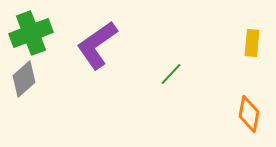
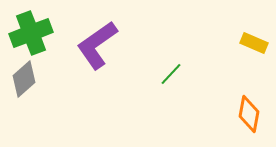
yellow rectangle: moved 2 px right; rotated 72 degrees counterclockwise
